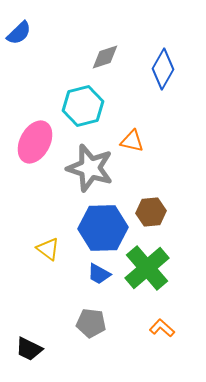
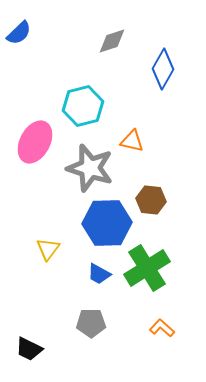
gray diamond: moved 7 px right, 16 px up
brown hexagon: moved 12 px up; rotated 12 degrees clockwise
blue hexagon: moved 4 px right, 5 px up
yellow triangle: rotated 30 degrees clockwise
green cross: rotated 9 degrees clockwise
gray pentagon: rotated 8 degrees counterclockwise
